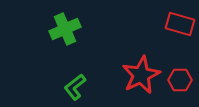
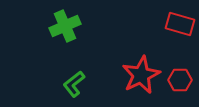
green cross: moved 3 px up
green L-shape: moved 1 px left, 3 px up
